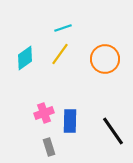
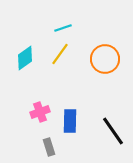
pink cross: moved 4 px left, 1 px up
